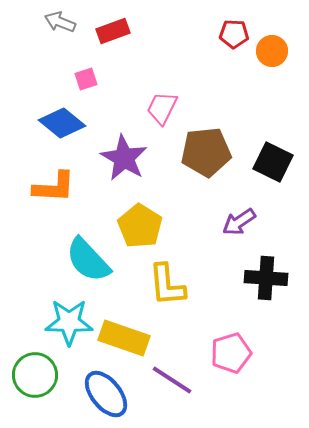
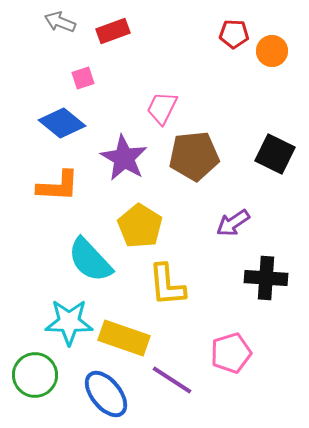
pink square: moved 3 px left, 1 px up
brown pentagon: moved 12 px left, 4 px down
black square: moved 2 px right, 8 px up
orange L-shape: moved 4 px right, 1 px up
purple arrow: moved 6 px left, 1 px down
cyan semicircle: moved 2 px right
